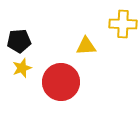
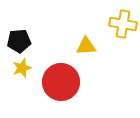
yellow cross: rotated 8 degrees clockwise
